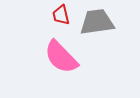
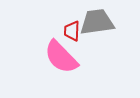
red trapezoid: moved 11 px right, 16 px down; rotated 15 degrees clockwise
